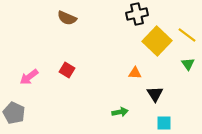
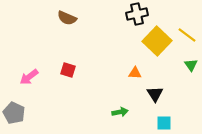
green triangle: moved 3 px right, 1 px down
red square: moved 1 px right; rotated 14 degrees counterclockwise
